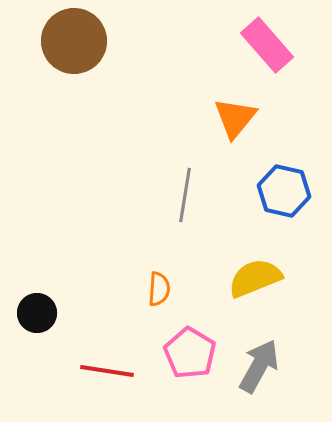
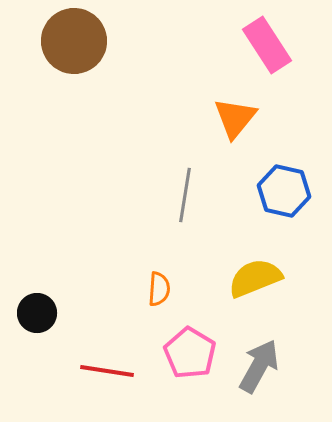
pink rectangle: rotated 8 degrees clockwise
